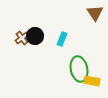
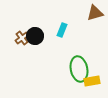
brown triangle: rotated 48 degrees clockwise
cyan rectangle: moved 9 px up
yellow rectangle: rotated 21 degrees counterclockwise
